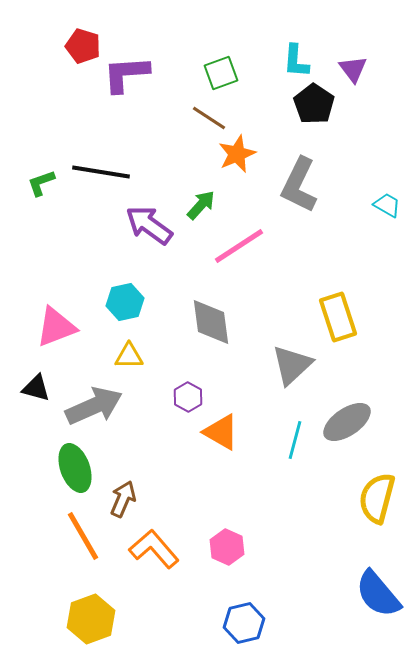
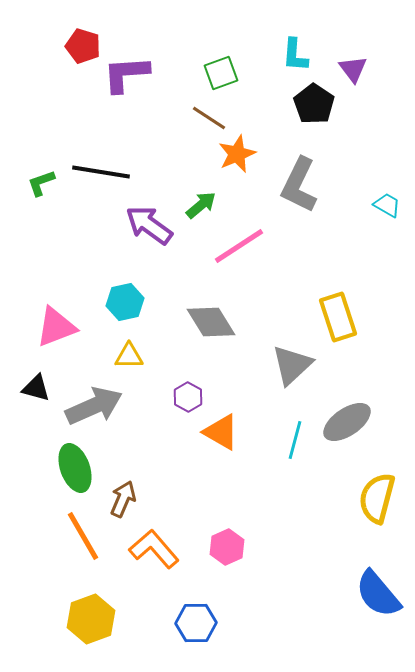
cyan L-shape: moved 1 px left, 6 px up
green arrow: rotated 8 degrees clockwise
gray diamond: rotated 24 degrees counterclockwise
pink hexagon: rotated 12 degrees clockwise
blue hexagon: moved 48 px left; rotated 12 degrees clockwise
